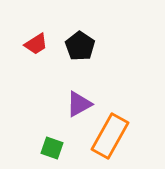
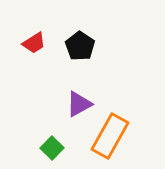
red trapezoid: moved 2 px left, 1 px up
green square: rotated 25 degrees clockwise
